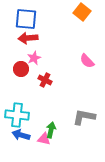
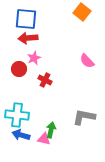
red circle: moved 2 px left
